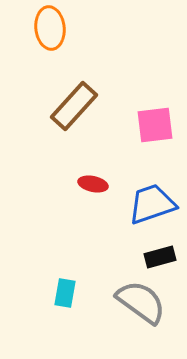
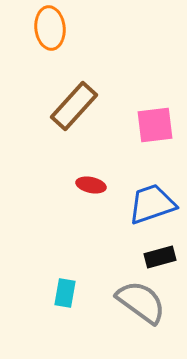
red ellipse: moved 2 px left, 1 px down
